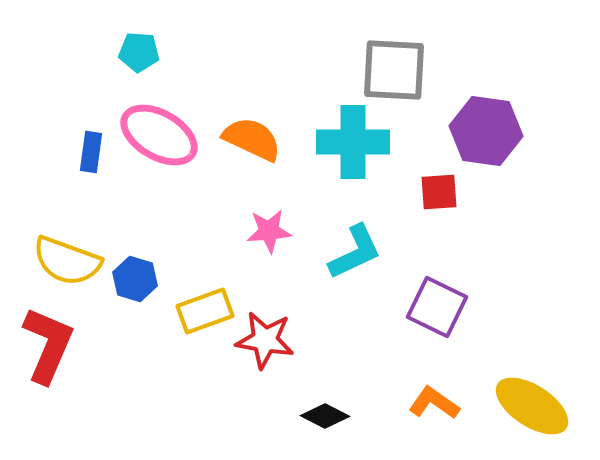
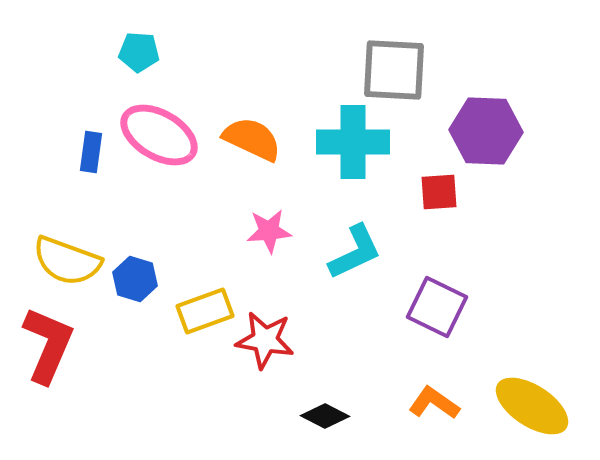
purple hexagon: rotated 6 degrees counterclockwise
